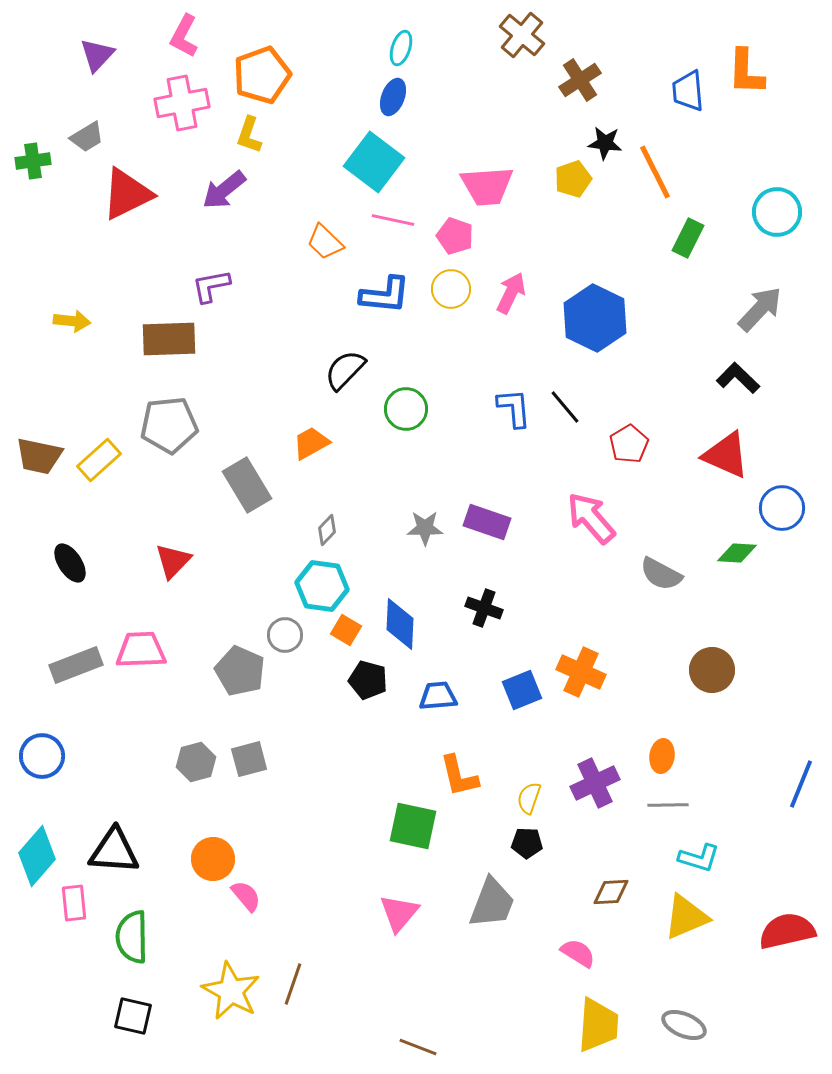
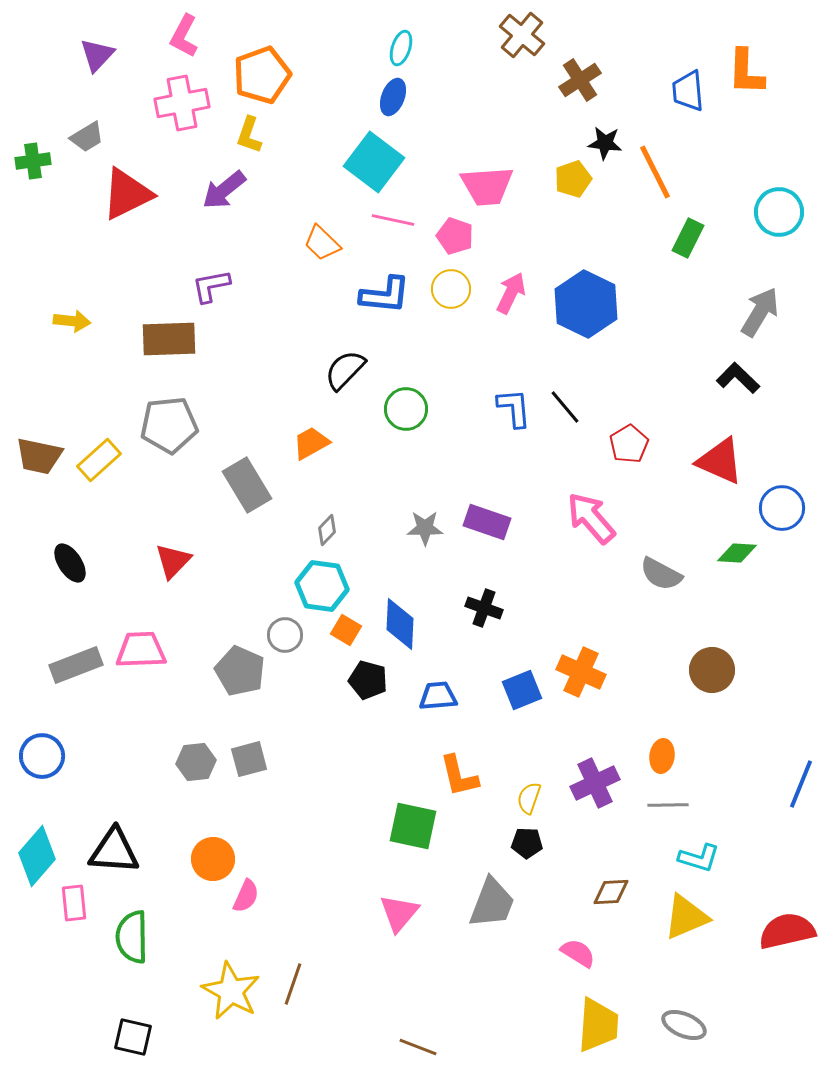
cyan circle at (777, 212): moved 2 px right
orange trapezoid at (325, 242): moved 3 px left, 1 px down
gray arrow at (760, 309): moved 3 px down; rotated 12 degrees counterclockwise
blue hexagon at (595, 318): moved 9 px left, 14 px up
red triangle at (726, 455): moved 6 px left, 6 px down
gray hexagon at (196, 762): rotated 9 degrees clockwise
pink semicircle at (246, 896): rotated 64 degrees clockwise
black square at (133, 1016): moved 21 px down
